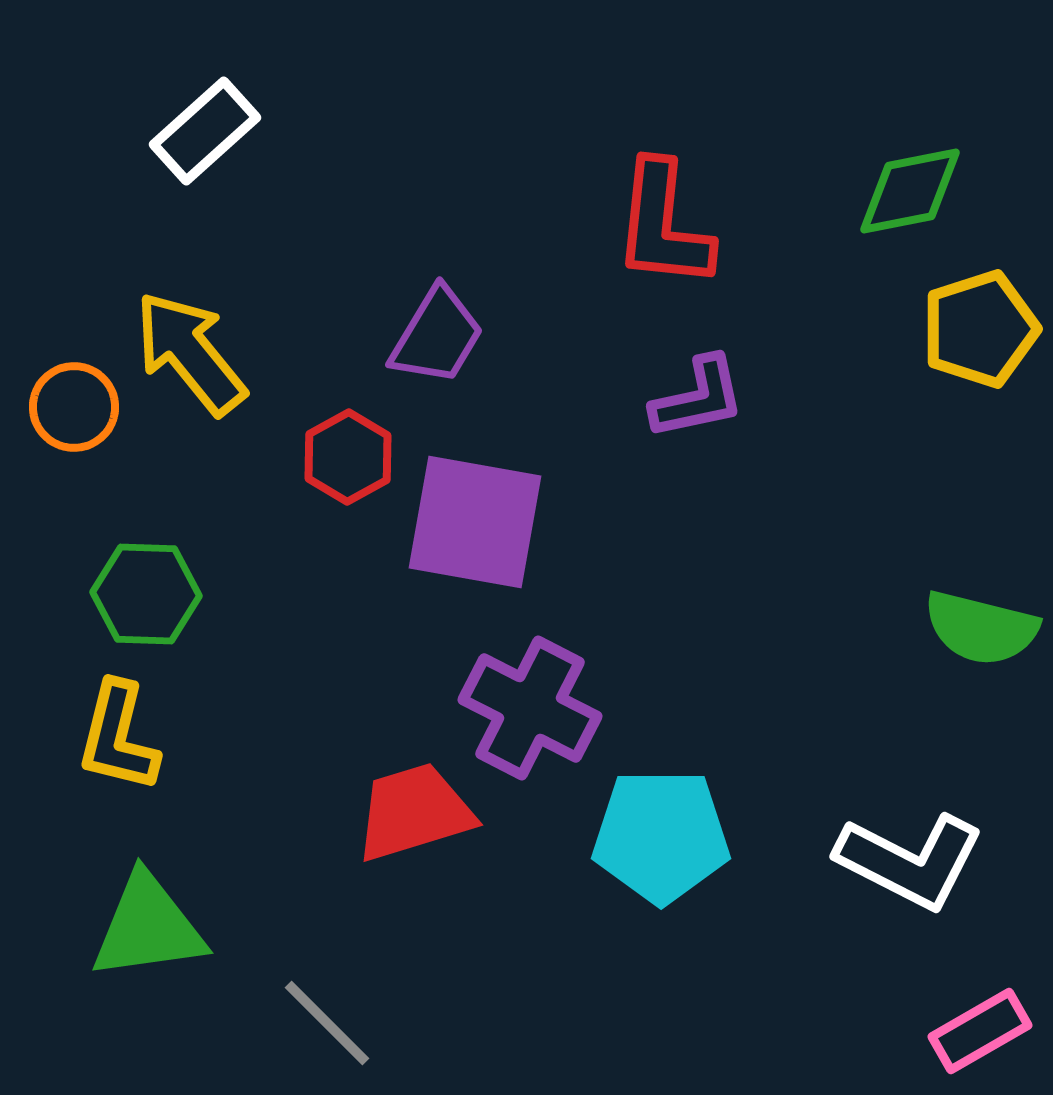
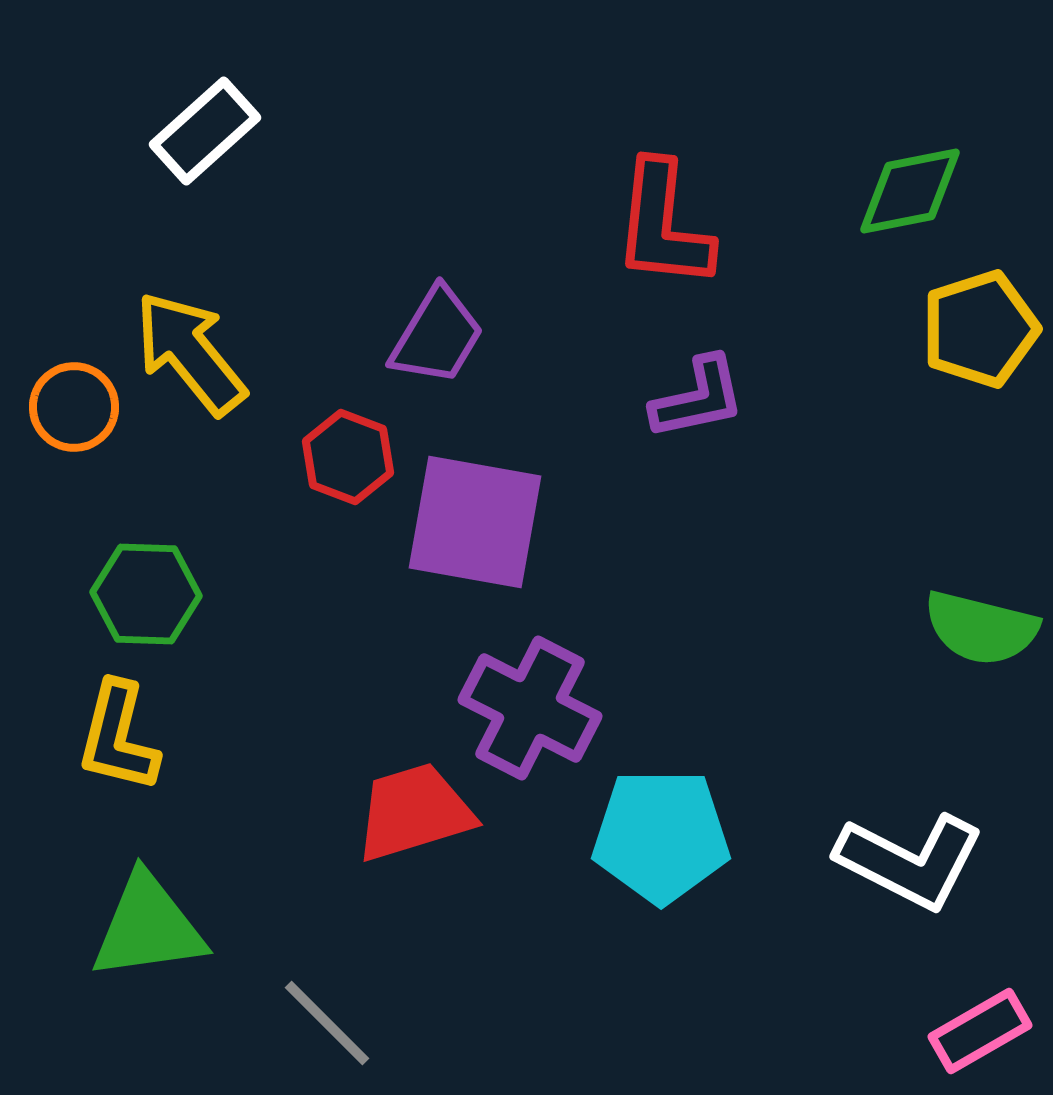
red hexagon: rotated 10 degrees counterclockwise
